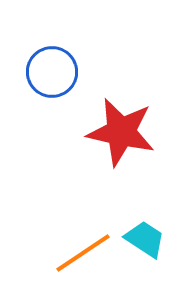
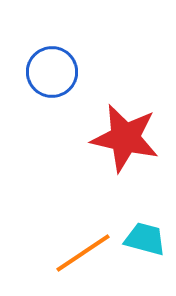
red star: moved 4 px right, 6 px down
cyan trapezoid: rotated 18 degrees counterclockwise
